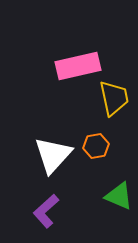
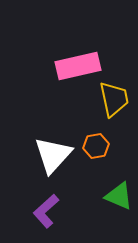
yellow trapezoid: moved 1 px down
